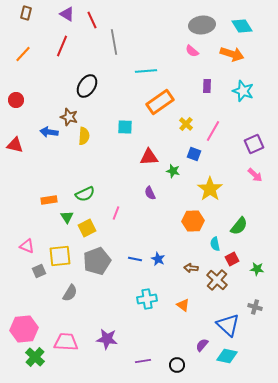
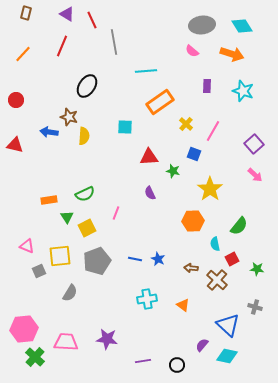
purple square at (254, 144): rotated 18 degrees counterclockwise
